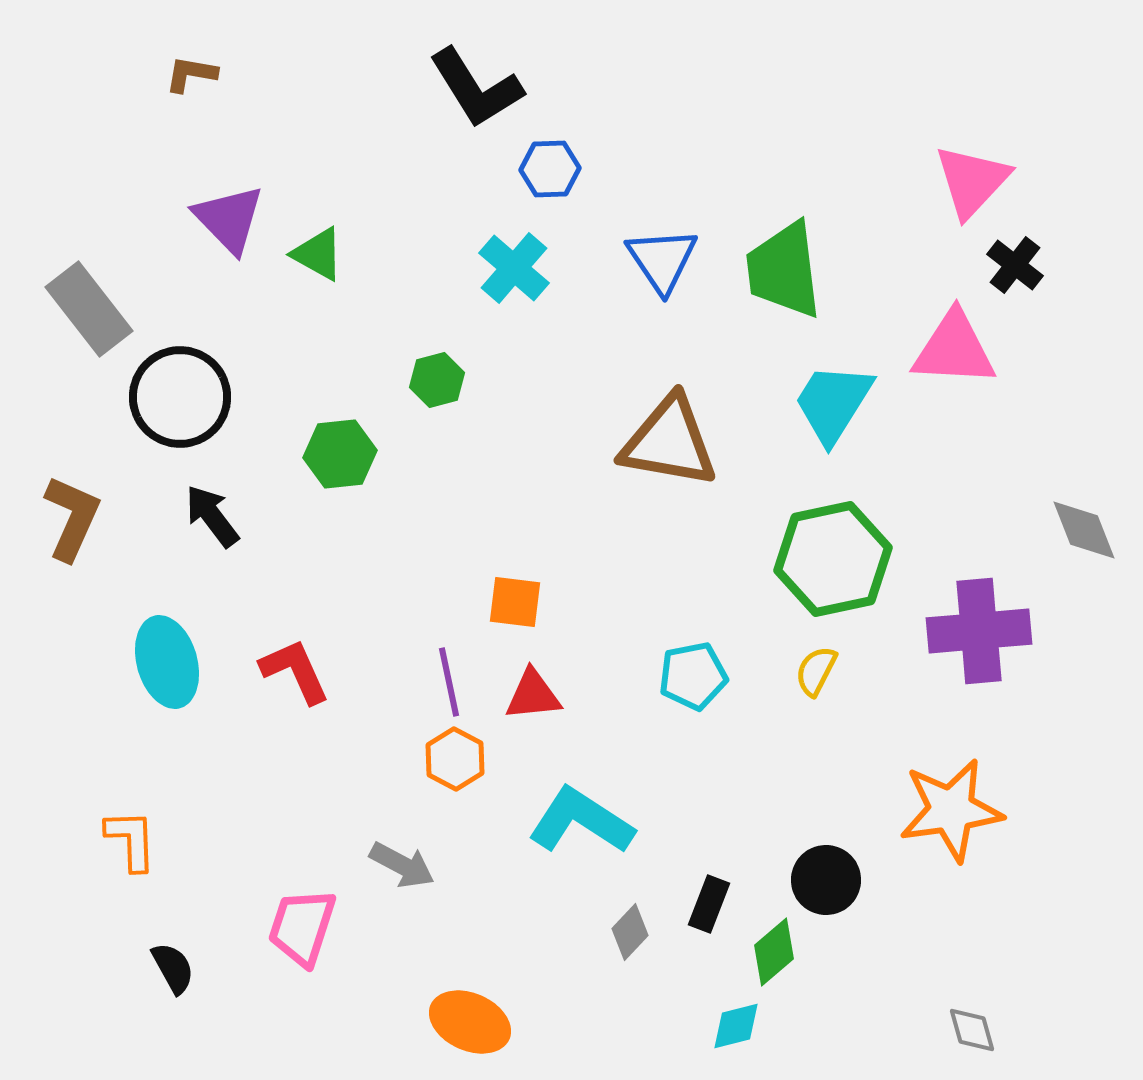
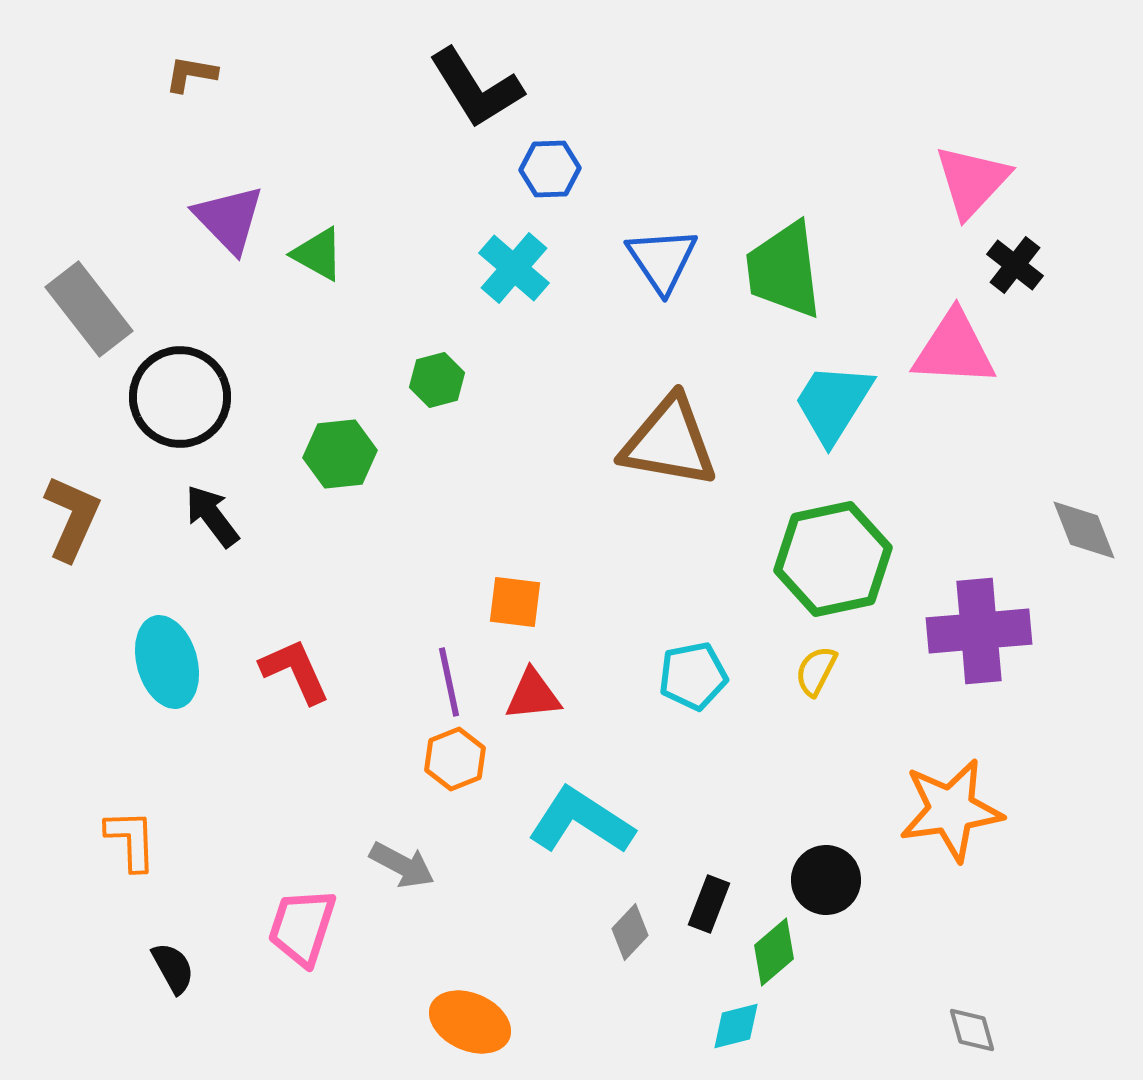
orange hexagon at (455, 759): rotated 10 degrees clockwise
